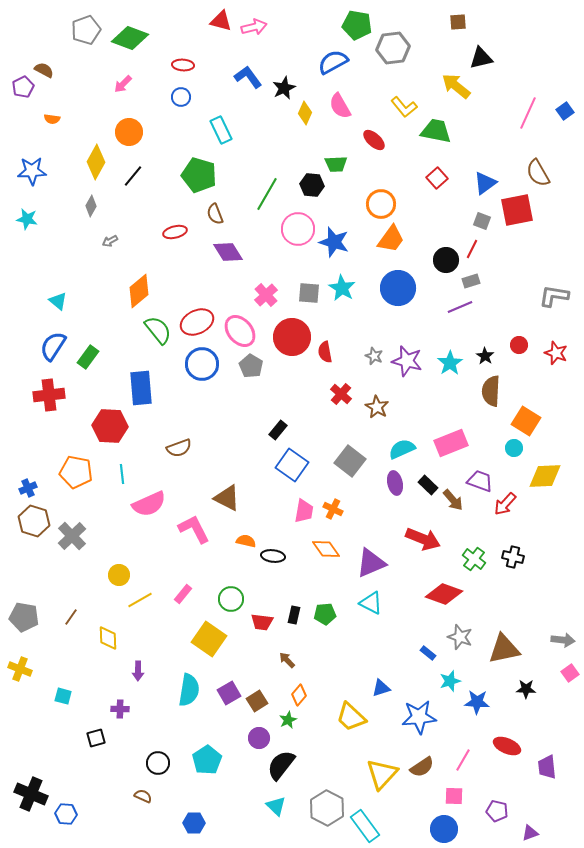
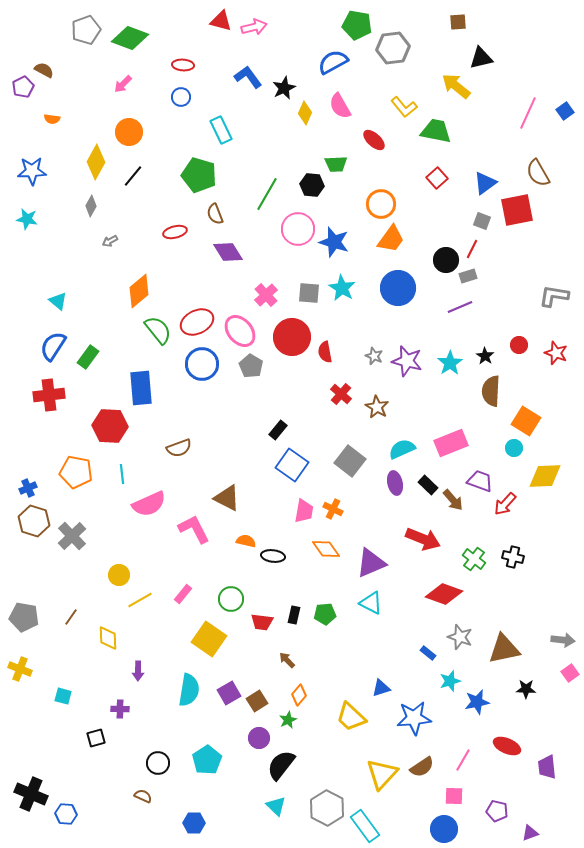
gray rectangle at (471, 281): moved 3 px left, 5 px up
blue star at (477, 702): rotated 15 degrees counterclockwise
blue star at (419, 717): moved 5 px left, 1 px down
